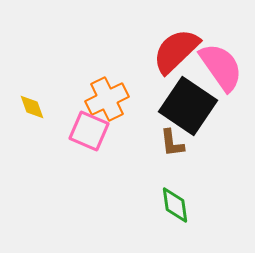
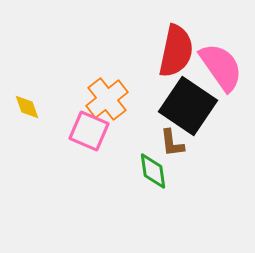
red semicircle: rotated 146 degrees clockwise
orange cross: rotated 12 degrees counterclockwise
yellow diamond: moved 5 px left
green diamond: moved 22 px left, 34 px up
